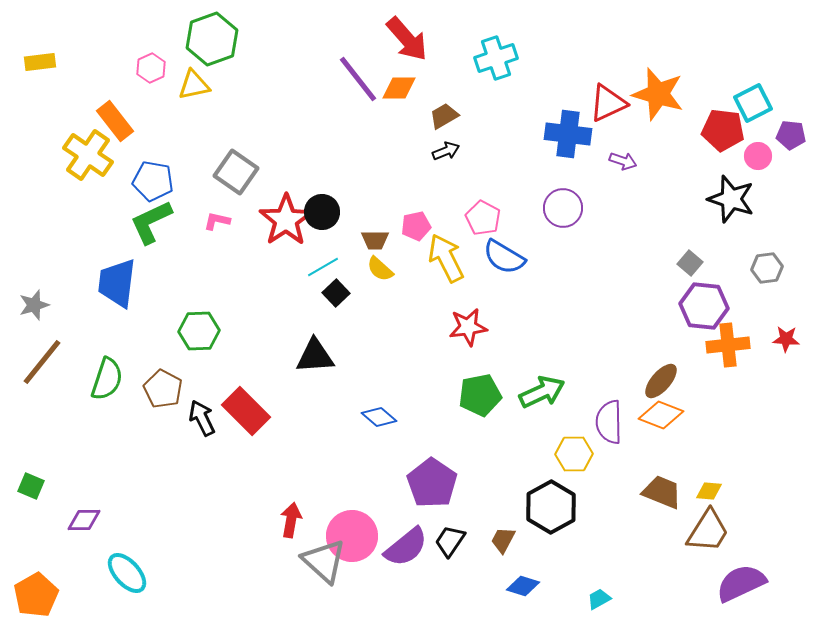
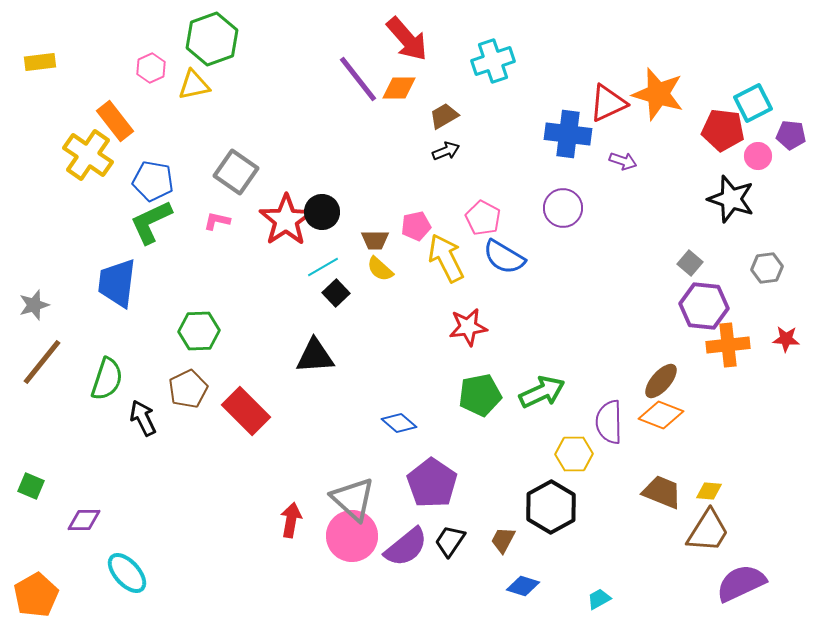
cyan cross at (496, 58): moved 3 px left, 3 px down
brown pentagon at (163, 389): moved 25 px right; rotated 18 degrees clockwise
blue diamond at (379, 417): moved 20 px right, 6 px down
black arrow at (202, 418): moved 59 px left
gray triangle at (324, 561): moved 29 px right, 62 px up
